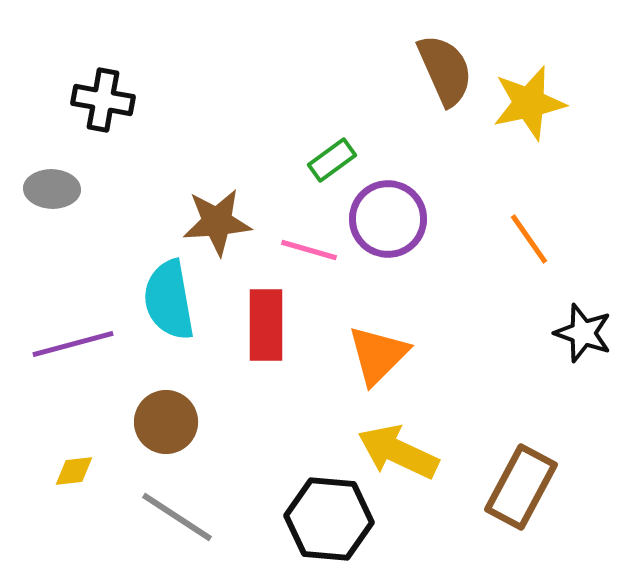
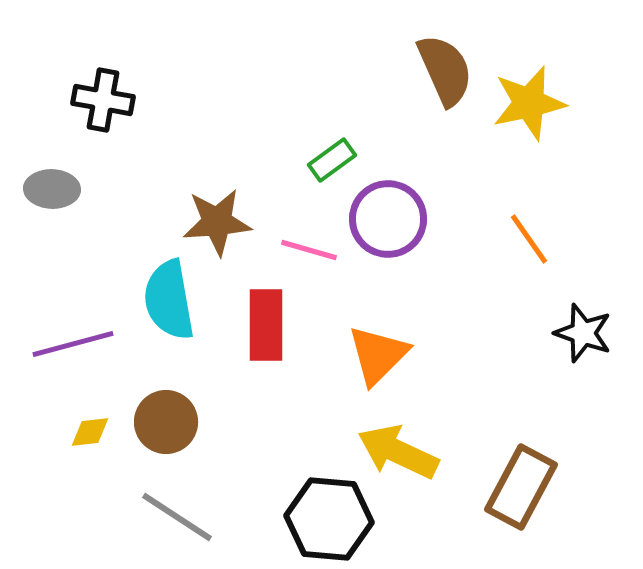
yellow diamond: moved 16 px right, 39 px up
